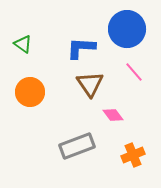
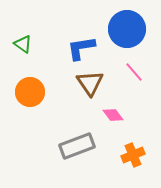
blue L-shape: rotated 12 degrees counterclockwise
brown triangle: moved 1 px up
